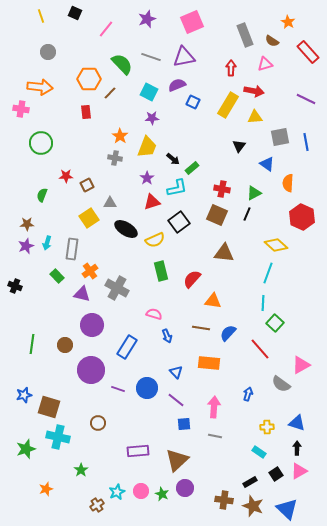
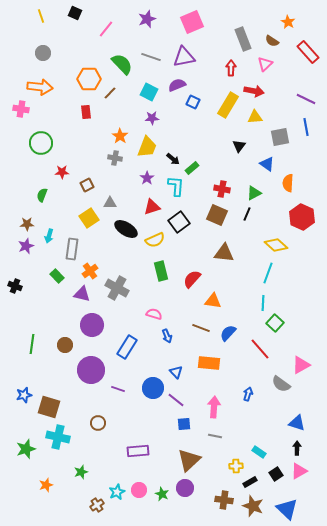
gray rectangle at (245, 35): moved 2 px left, 4 px down
gray circle at (48, 52): moved 5 px left, 1 px down
pink triangle at (265, 64): rotated 28 degrees counterclockwise
blue line at (306, 142): moved 15 px up
red star at (66, 176): moved 4 px left, 4 px up
cyan L-shape at (177, 188): moved 1 px left, 2 px up; rotated 75 degrees counterclockwise
red triangle at (152, 202): moved 5 px down
cyan arrow at (47, 243): moved 2 px right, 7 px up
brown line at (201, 328): rotated 12 degrees clockwise
blue circle at (147, 388): moved 6 px right
yellow cross at (267, 427): moved 31 px left, 39 px down
brown triangle at (177, 460): moved 12 px right
green star at (81, 470): moved 2 px down; rotated 16 degrees clockwise
orange star at (46, 489): moved 4 px up
pink circle at (141, 491): moved 2 px left, 1 px up
